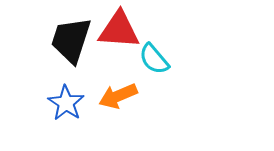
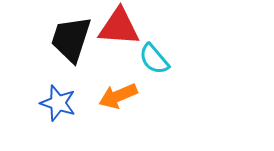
red triangle: moved 3 px up
black trapezoid: moved 1 px up
blue star: moved 8 px left; rotated 15 degrees counterclockwise
